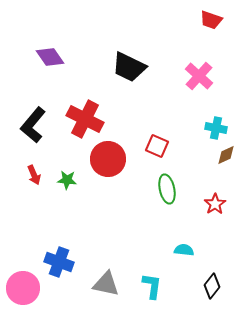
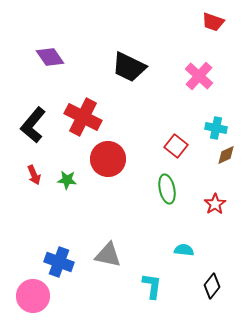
red trapezoid: moved 2 px right, 2 px down
red cross: moved 2 px left, 2 px up
red square: moved 19 px right; rotated 15 degrees clockwise
gray triangle: moved 2 px right, 29 px up
pink circle: moved 10 px right, 8 px down
